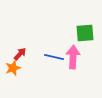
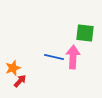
green square: rotated 12 degrees clockwise
red arrow: moved 27 px down
